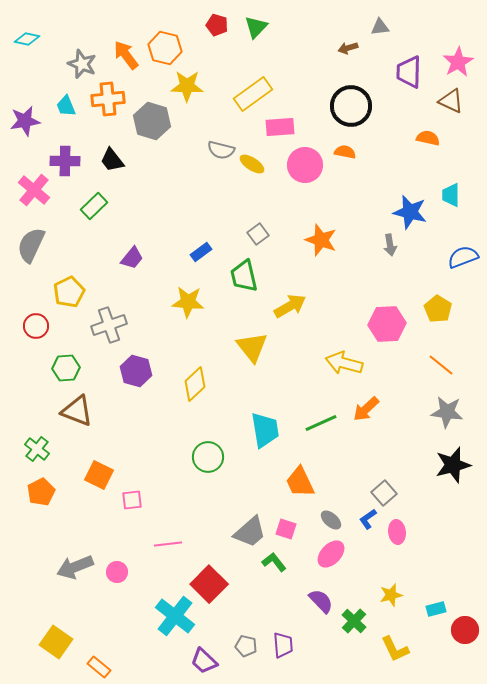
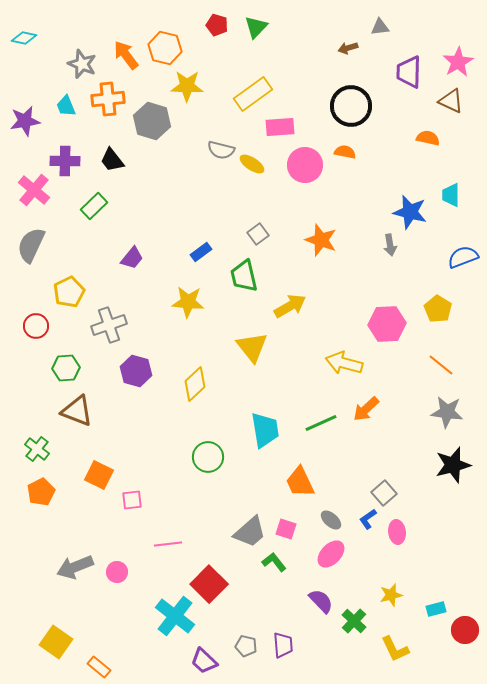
cyan diamond at (27, 39): moved 3 px left, 1 px up
